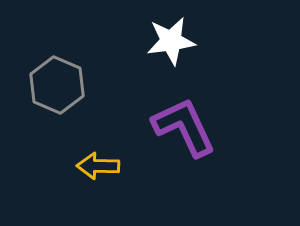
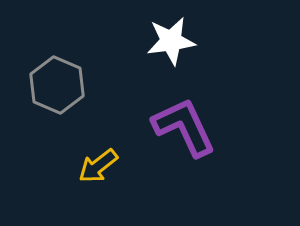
yellow arrow: rotated 39 degrees counterclockwise
